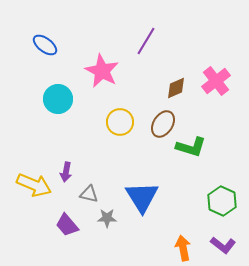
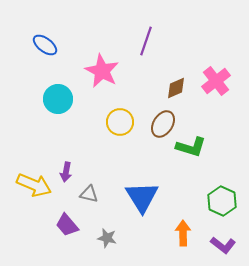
purple line: rotated 12 degrees counterclockwise
gray star: moved 20 px down; rotated 12 degrees clockwise
orange arrow: moved 15 px up; rotated 10 degrees clockwise
